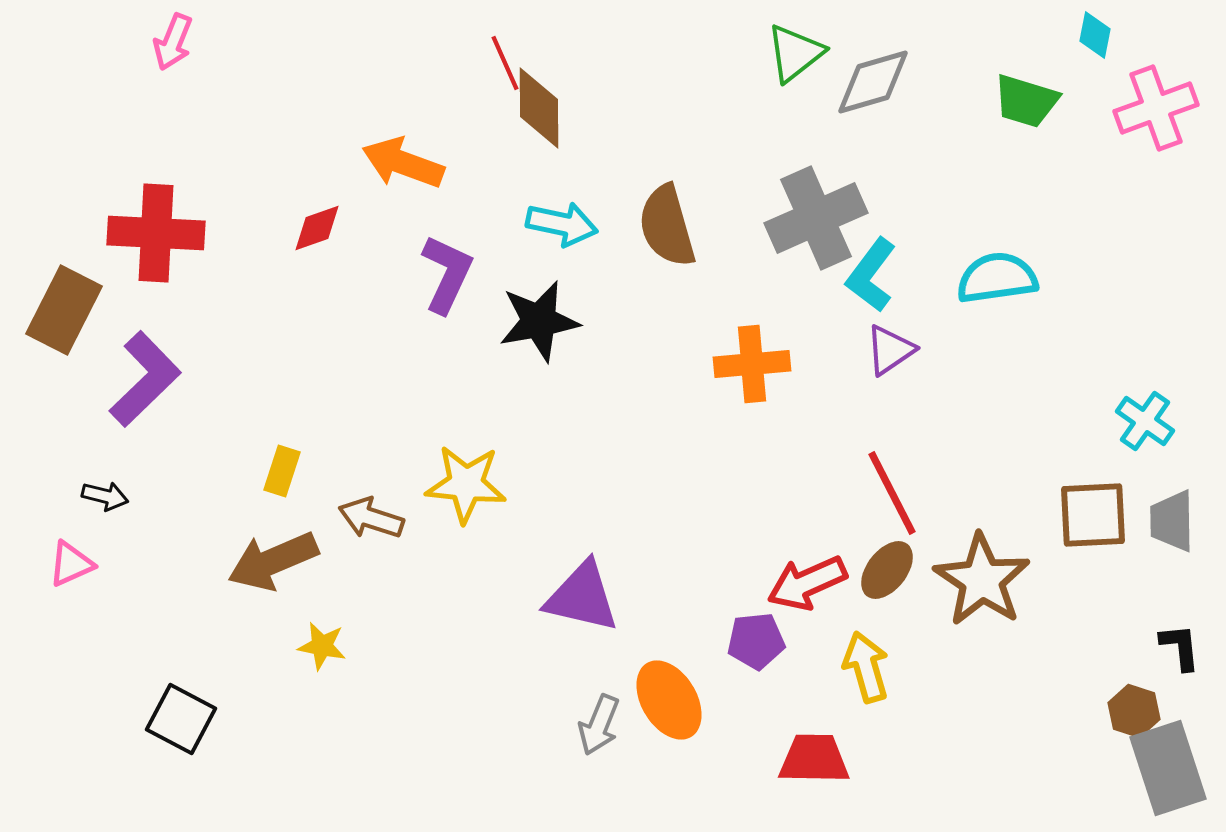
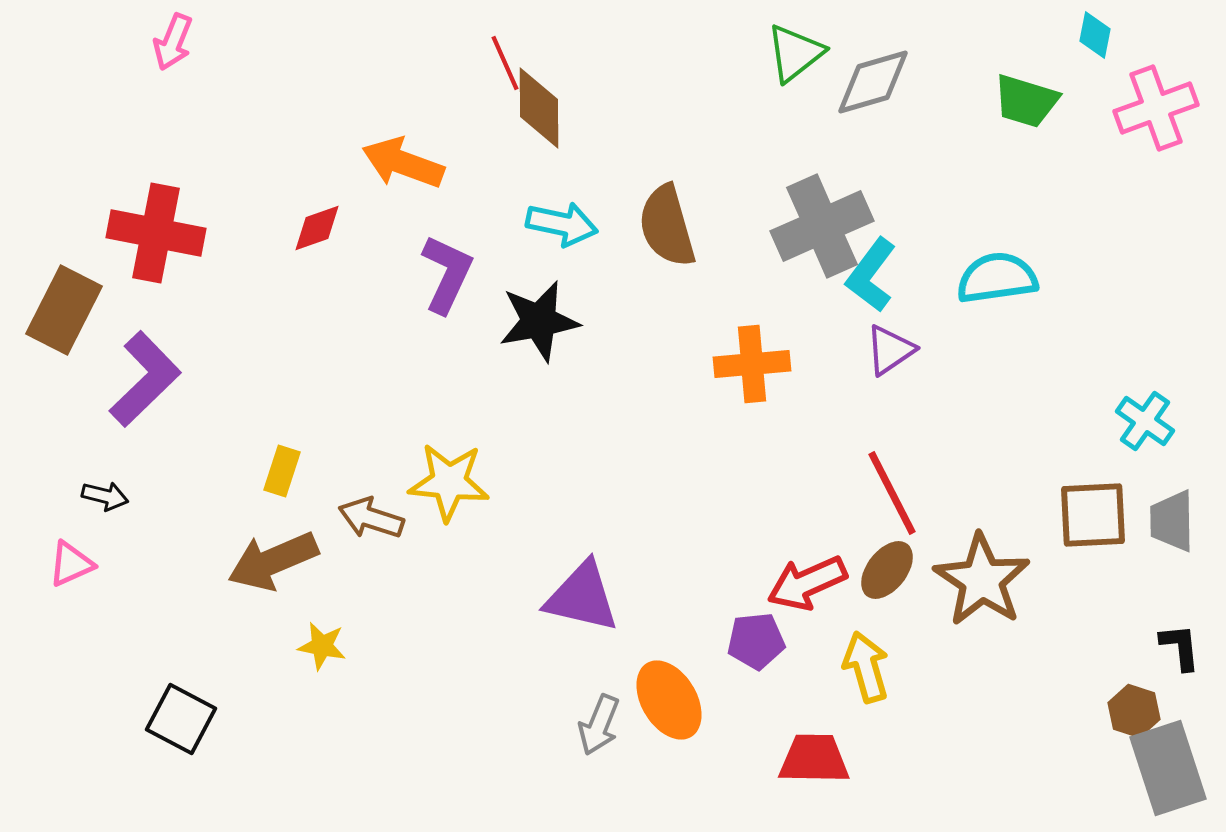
gray cross at (816, 218): moved 6 px right, 8 px down
red cross at (156, 233): rotated 8 degrees clockwise
yellow star at (466, 484): moved 17 px left, 2 px up
